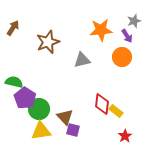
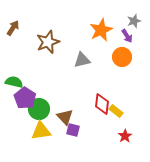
orange star: rotated 20 degrees counterclockwise
